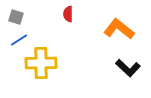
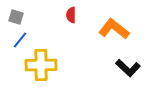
red semicircle: moved 3 px right, 1 px down
orange L-shape: moved 5 px left
blue line: moved 1 px right; rotated 18 degrees counterclockwise
yellow cross: moved 2 px down
